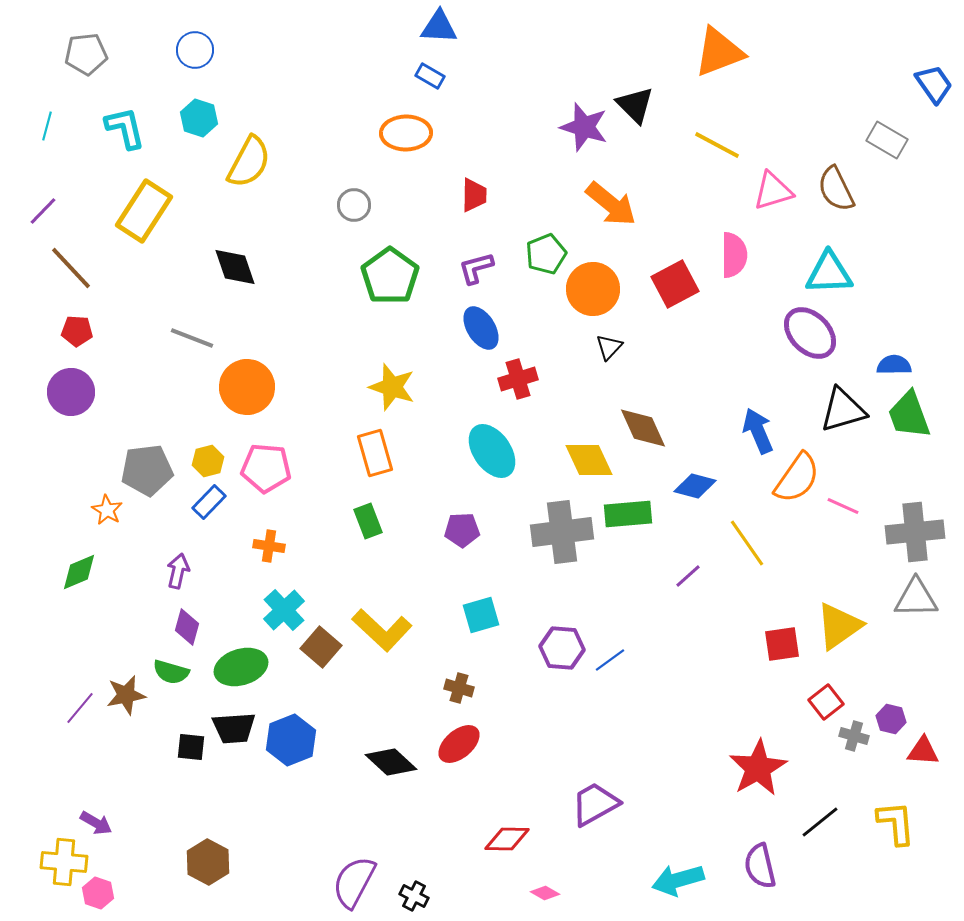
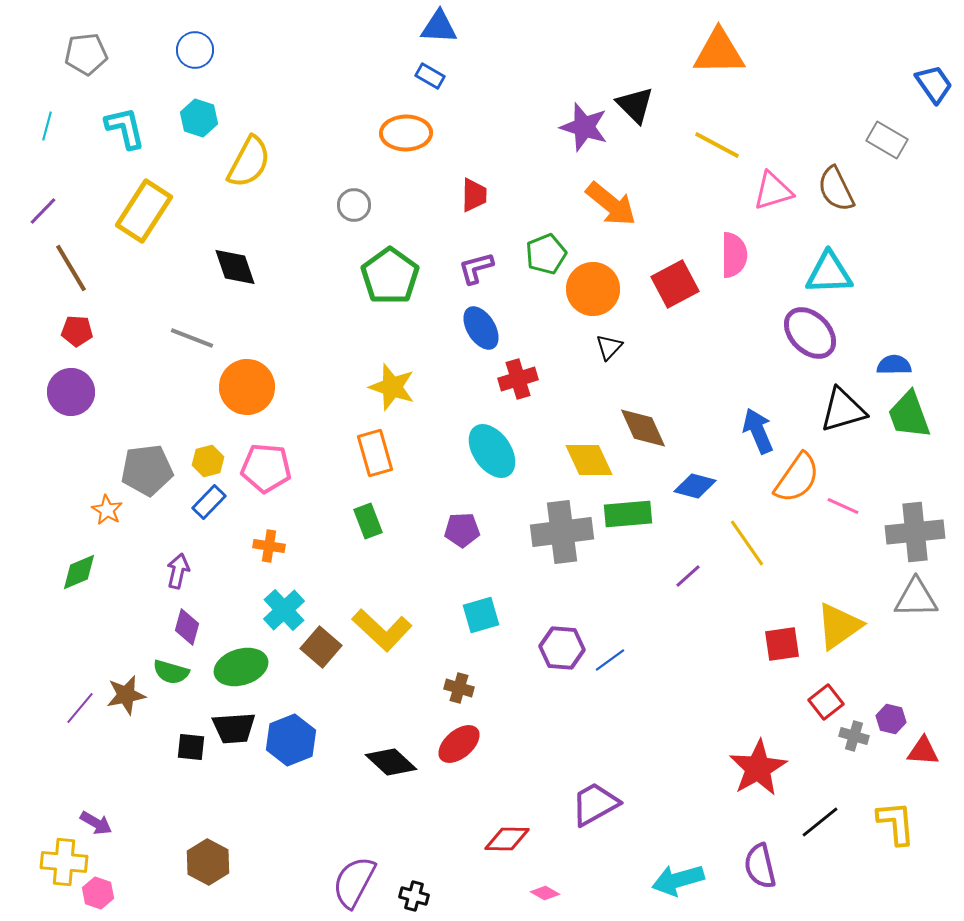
orange triangle at (719, 52): rotated 20 degrees clockwise
brown line at (71, 268): rotated 12 degrees clockwise
black cross at (414, 896): rotated 12 degrees counterclockwise
